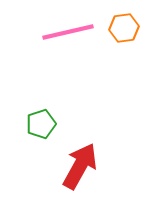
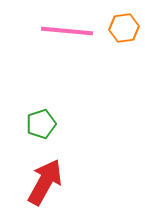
pink line: moved 1 px left, 1 px up; rotated 18 degrees clockwise
red arrow: moved 35 px left, 16 px down
